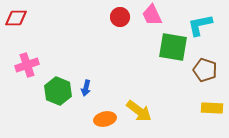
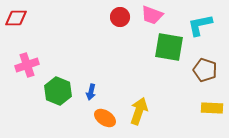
pink trapezoid: rotated 45 degrees counterclockwise
green square: moved 4 px left
blue arrow: moved 5 px right, 4 px down
yellow arrow: rotated 108 degrees counterclockwise
orange ellipse: moved 1 px up; rotated 45 degrees clockwise
